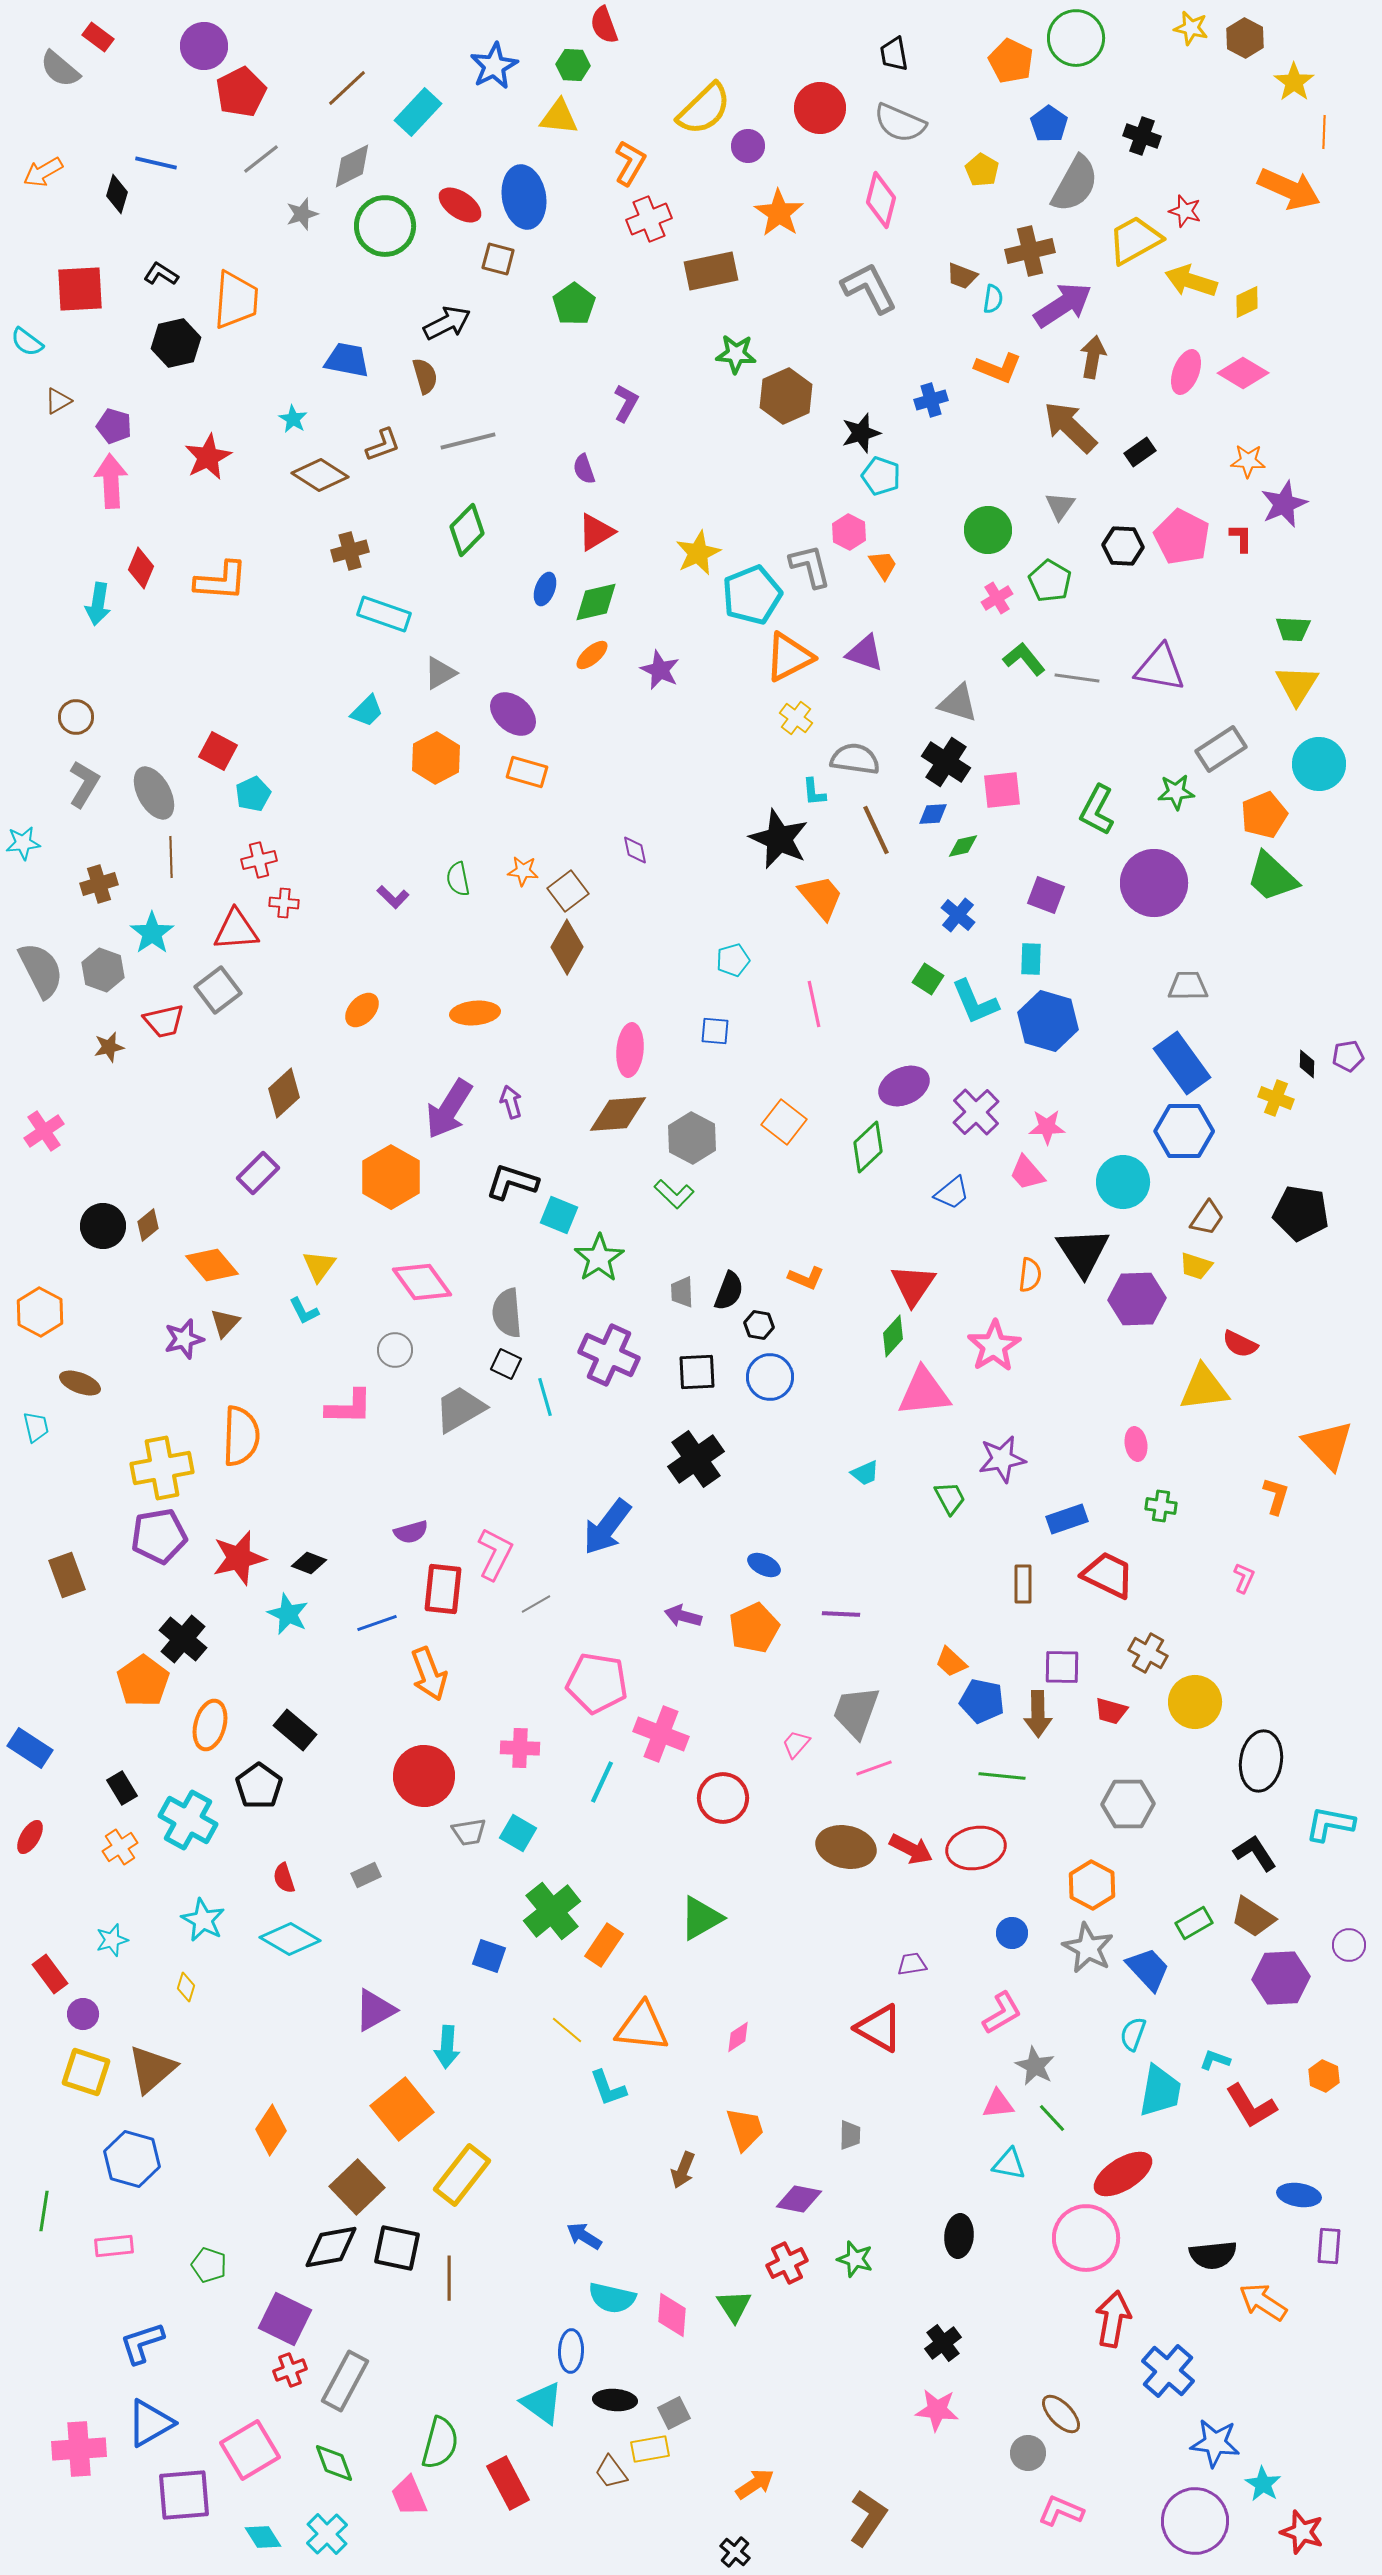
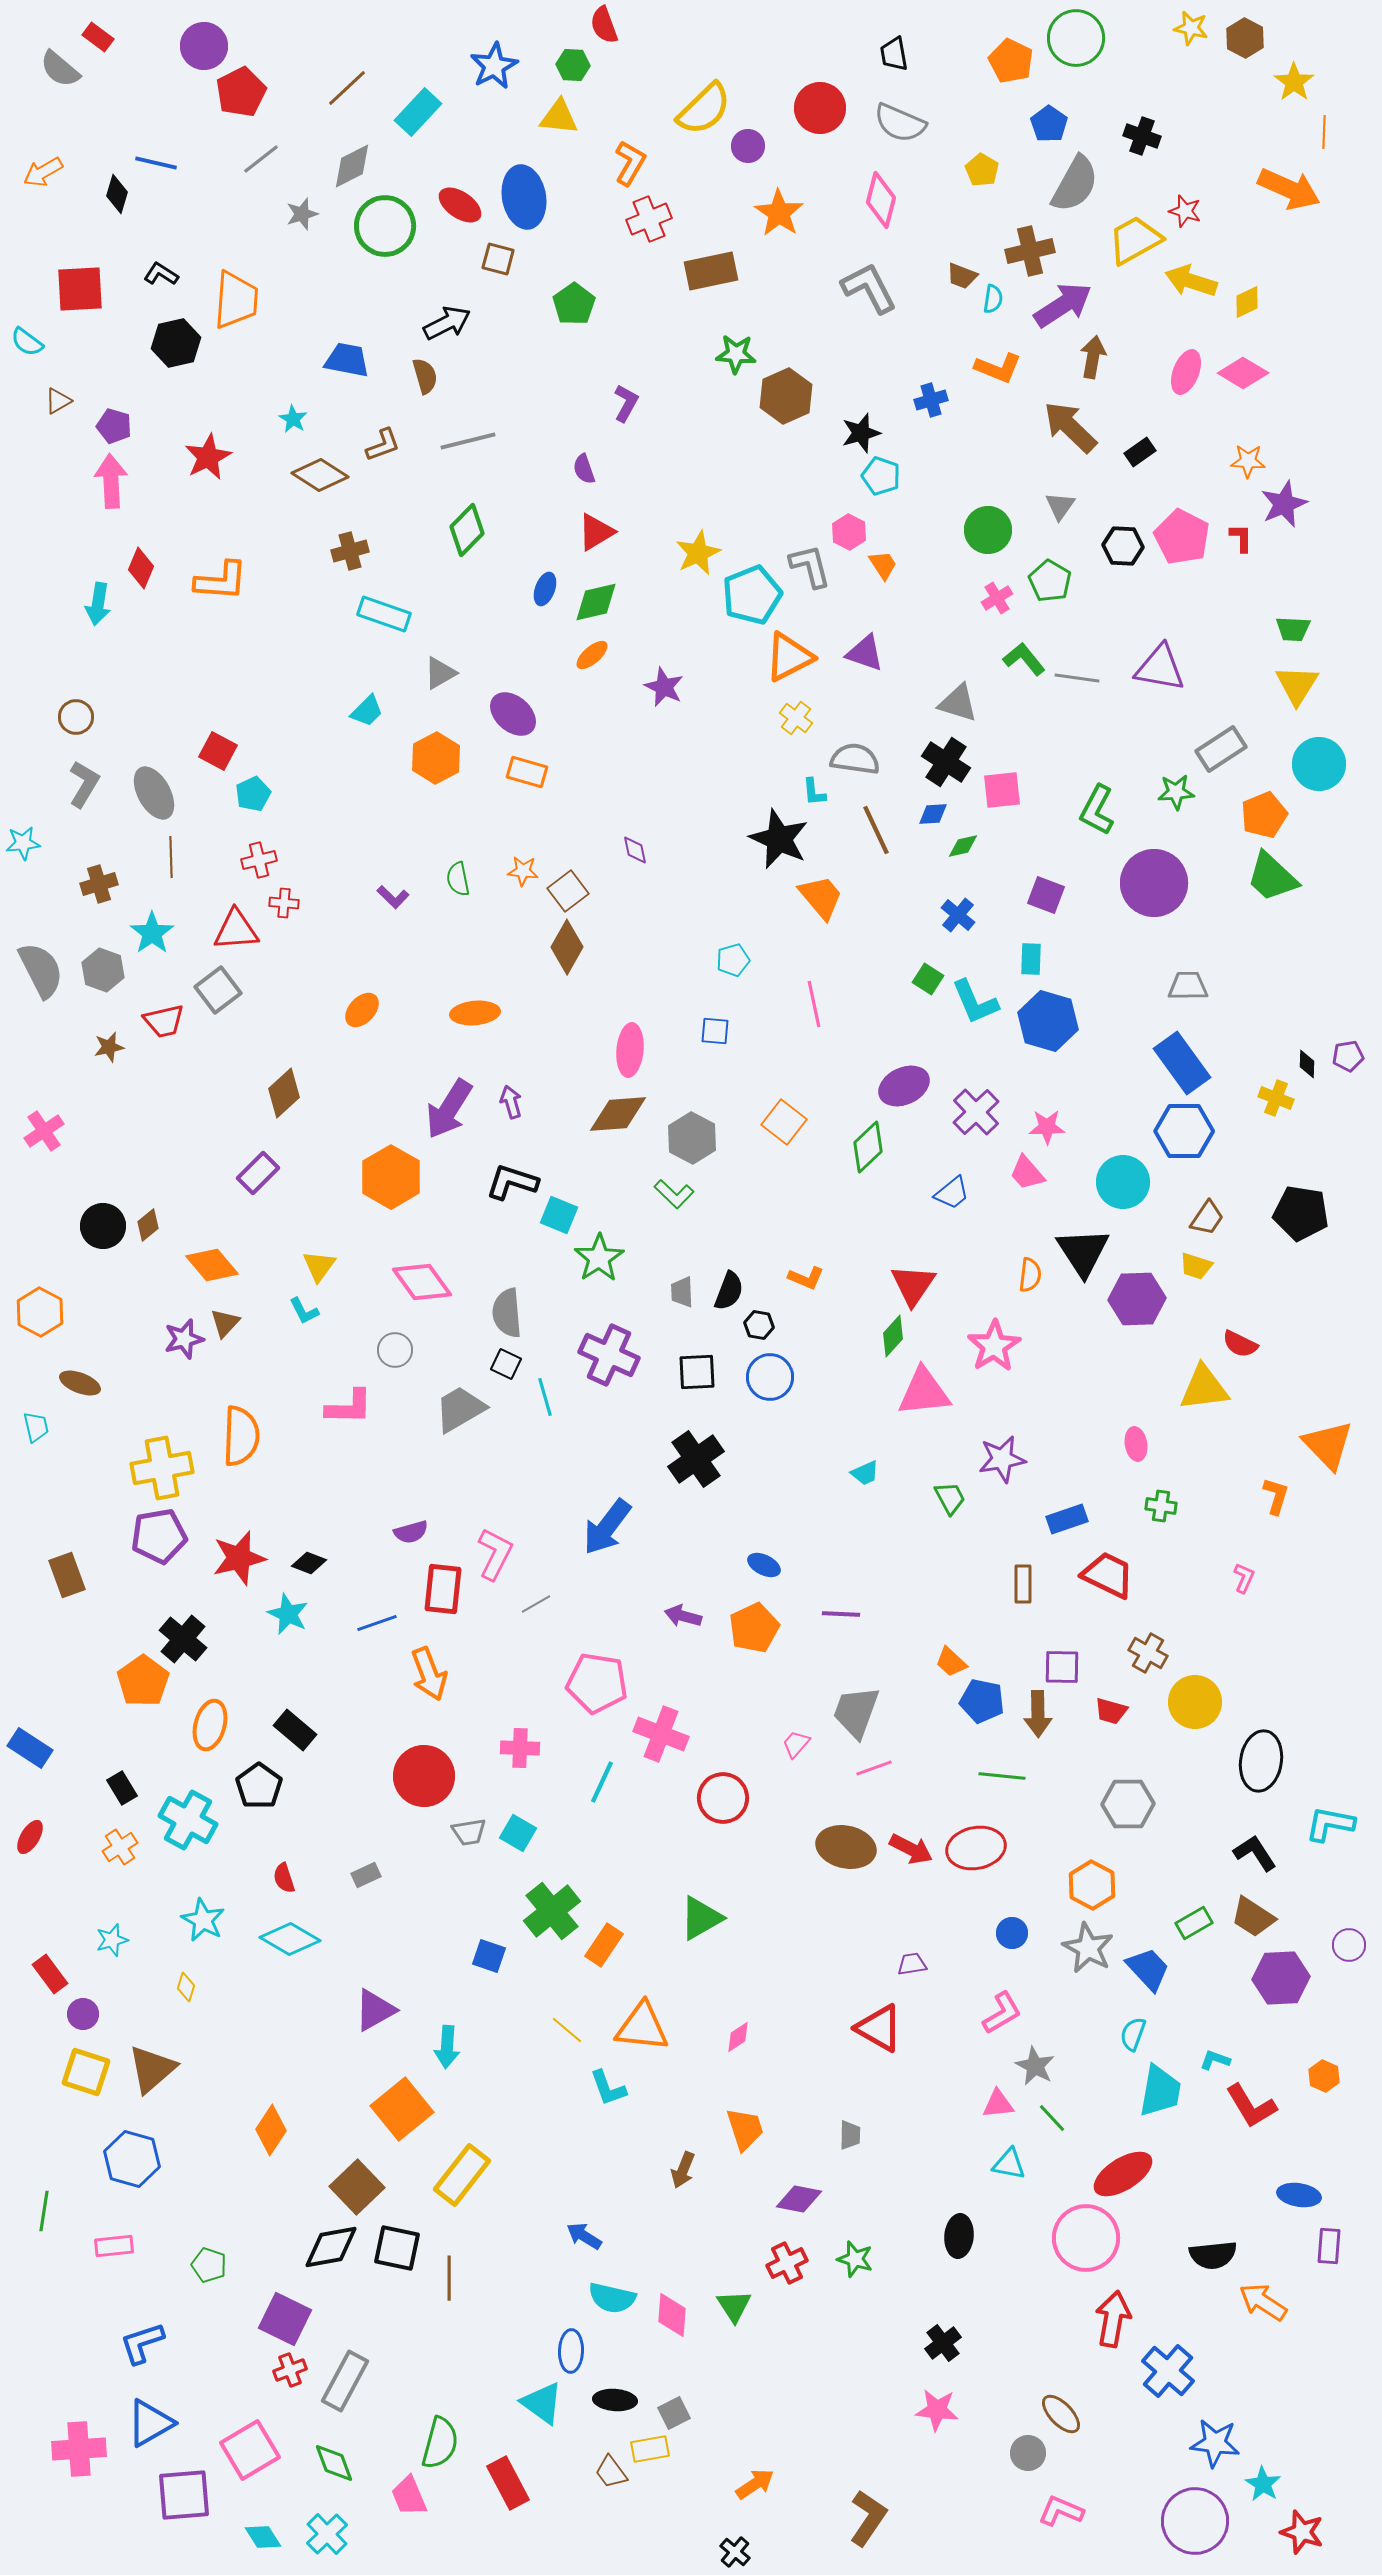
purple star at (660, 670): moved 4 px right, 17 px down
